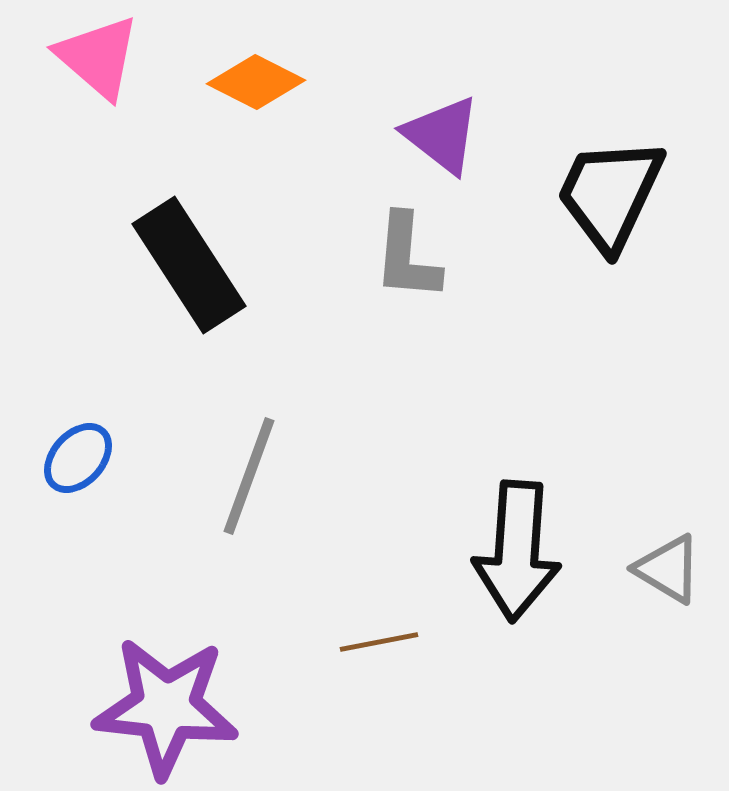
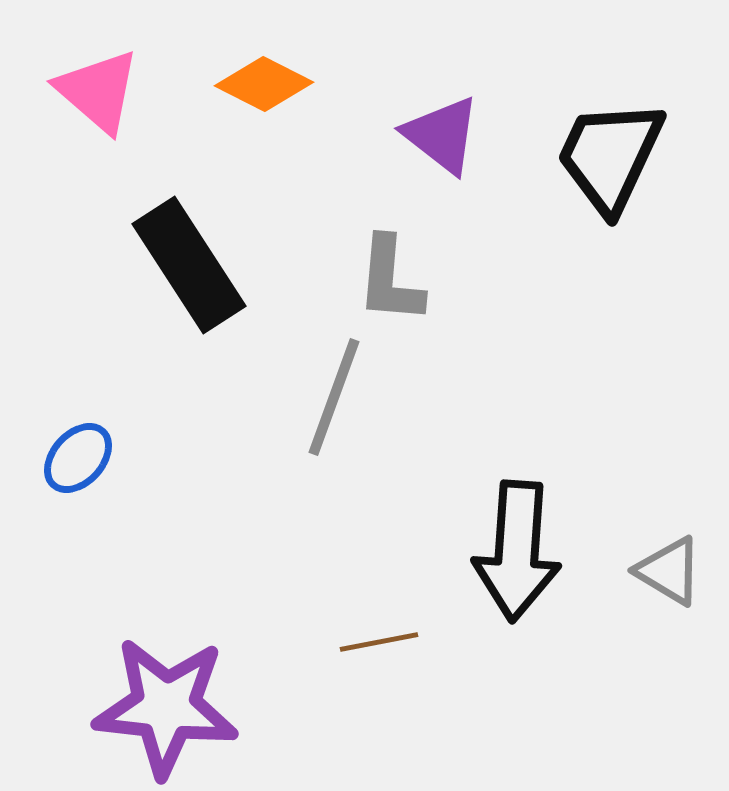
pink triangle: moved 34 px down
orange diamond: moved 8 px right, 2 px down
black trapezoid: moved 38 px up
gray L-shape: moved 17 px left, 23 px down
gray line: moved 85 px right, 79 px up
gray triangle: moved 1 px right, 2 px down
